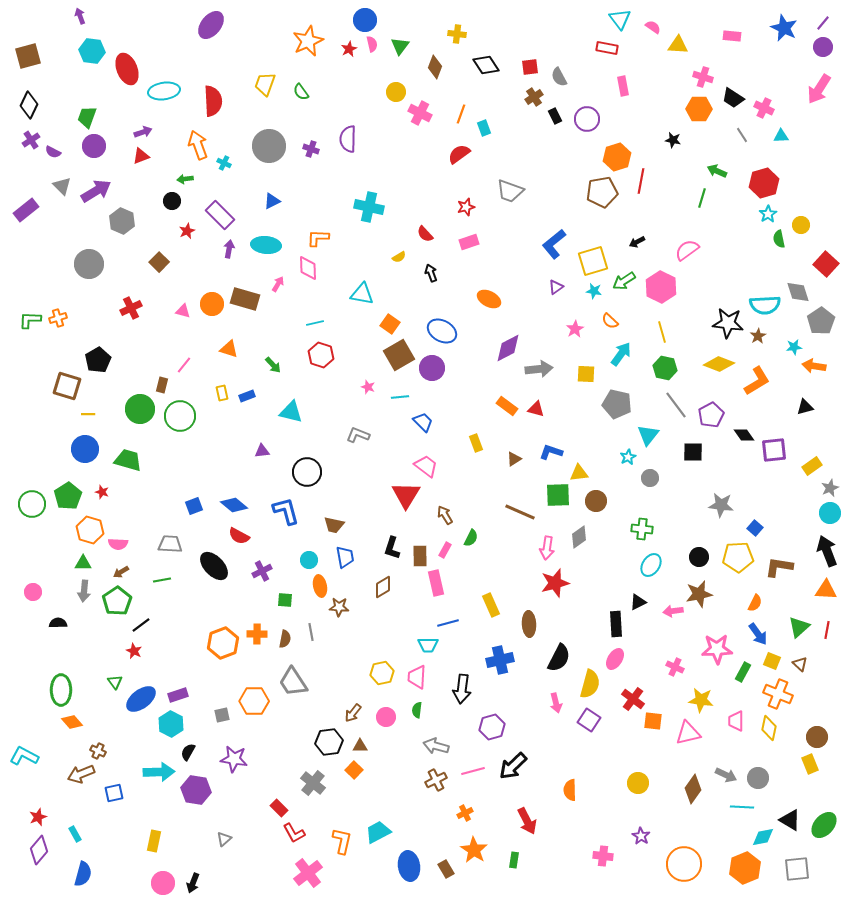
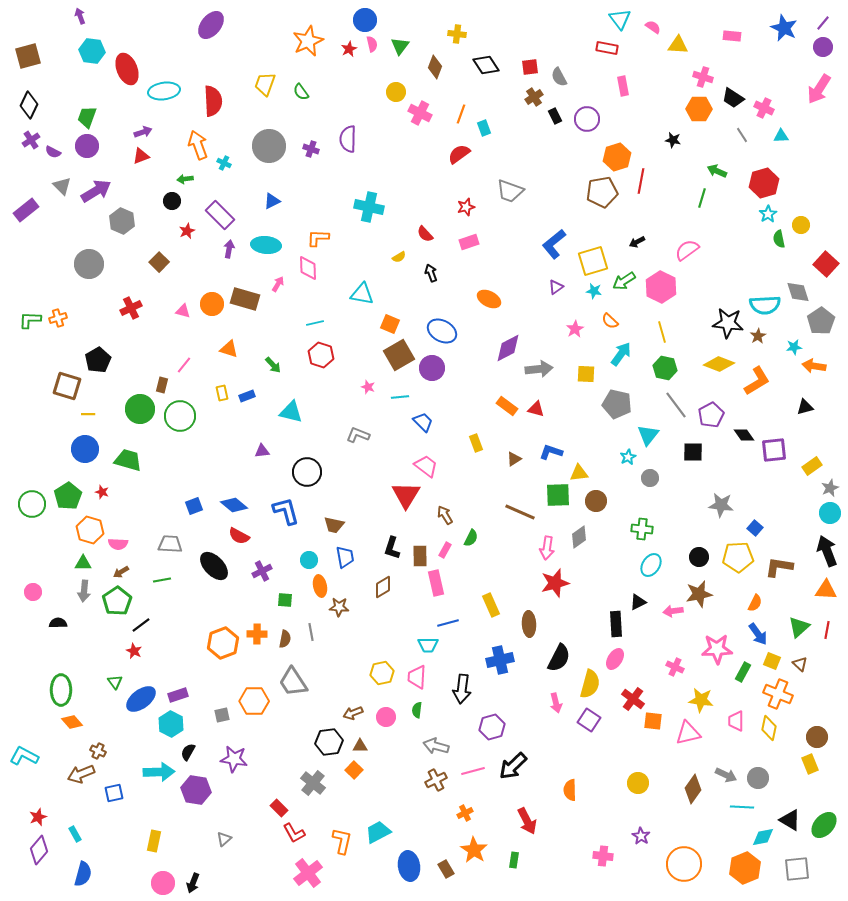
purple circle at (94, 146): moved 7 px left
orange square at (390, 324): rotated 12 degrees counterclockwise
brown arrow at (353, 713): rotated 30 degrees clockwise
